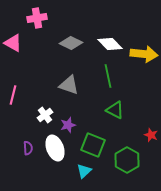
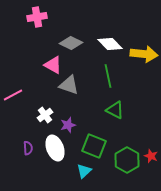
pink cross: moved 1 px up
pink triangle: moved 40 px right, 22 px down
pink line: rotated 48 degrees clockwise
red star: moved 21 px down
green square: moved 1 px right, 1 px down
